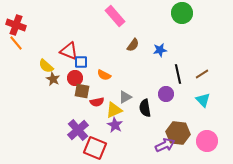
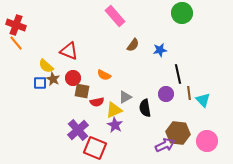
blue square: moved 41 px left, 21 px down
brown line: moved 13 px left, 19 px down; rotated 64 degrees counterclockwise
red circle: moved 2 px left
